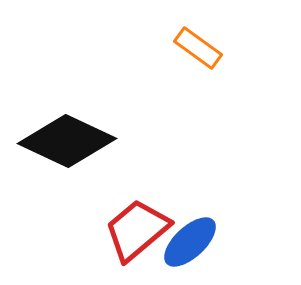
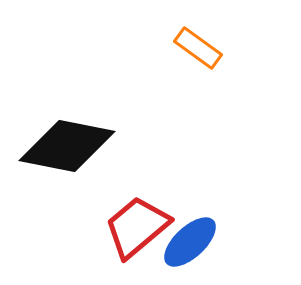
black diamond: moved 5 px down; rotated 14 degrees counterclockwise
red trapezoid: moved 3 px up
